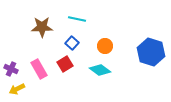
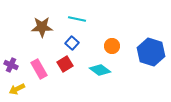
orange circle: moved 7 px right
purple cross: moved 4 px up
